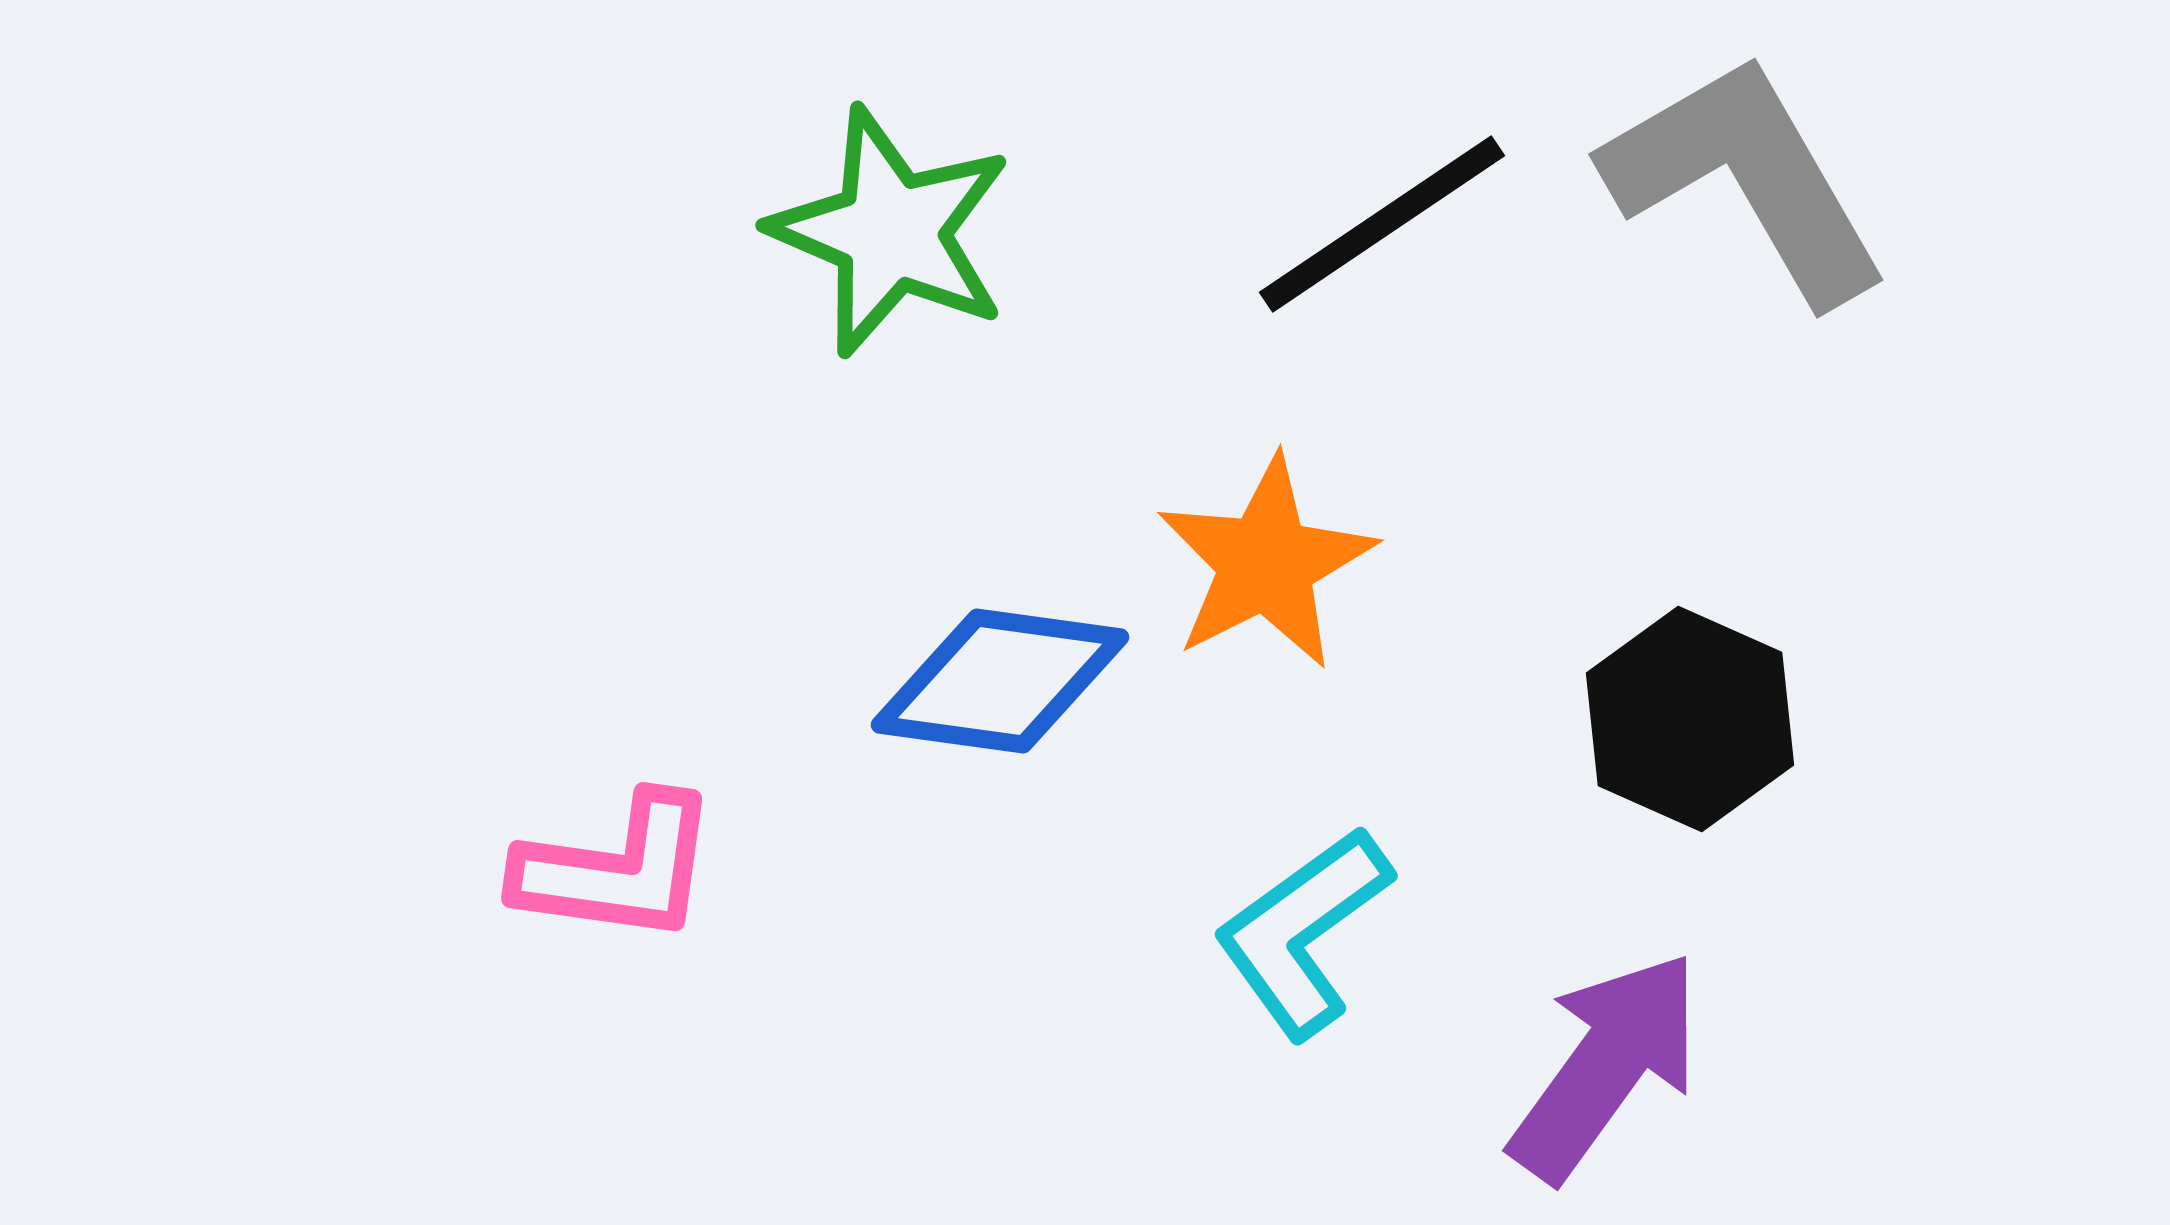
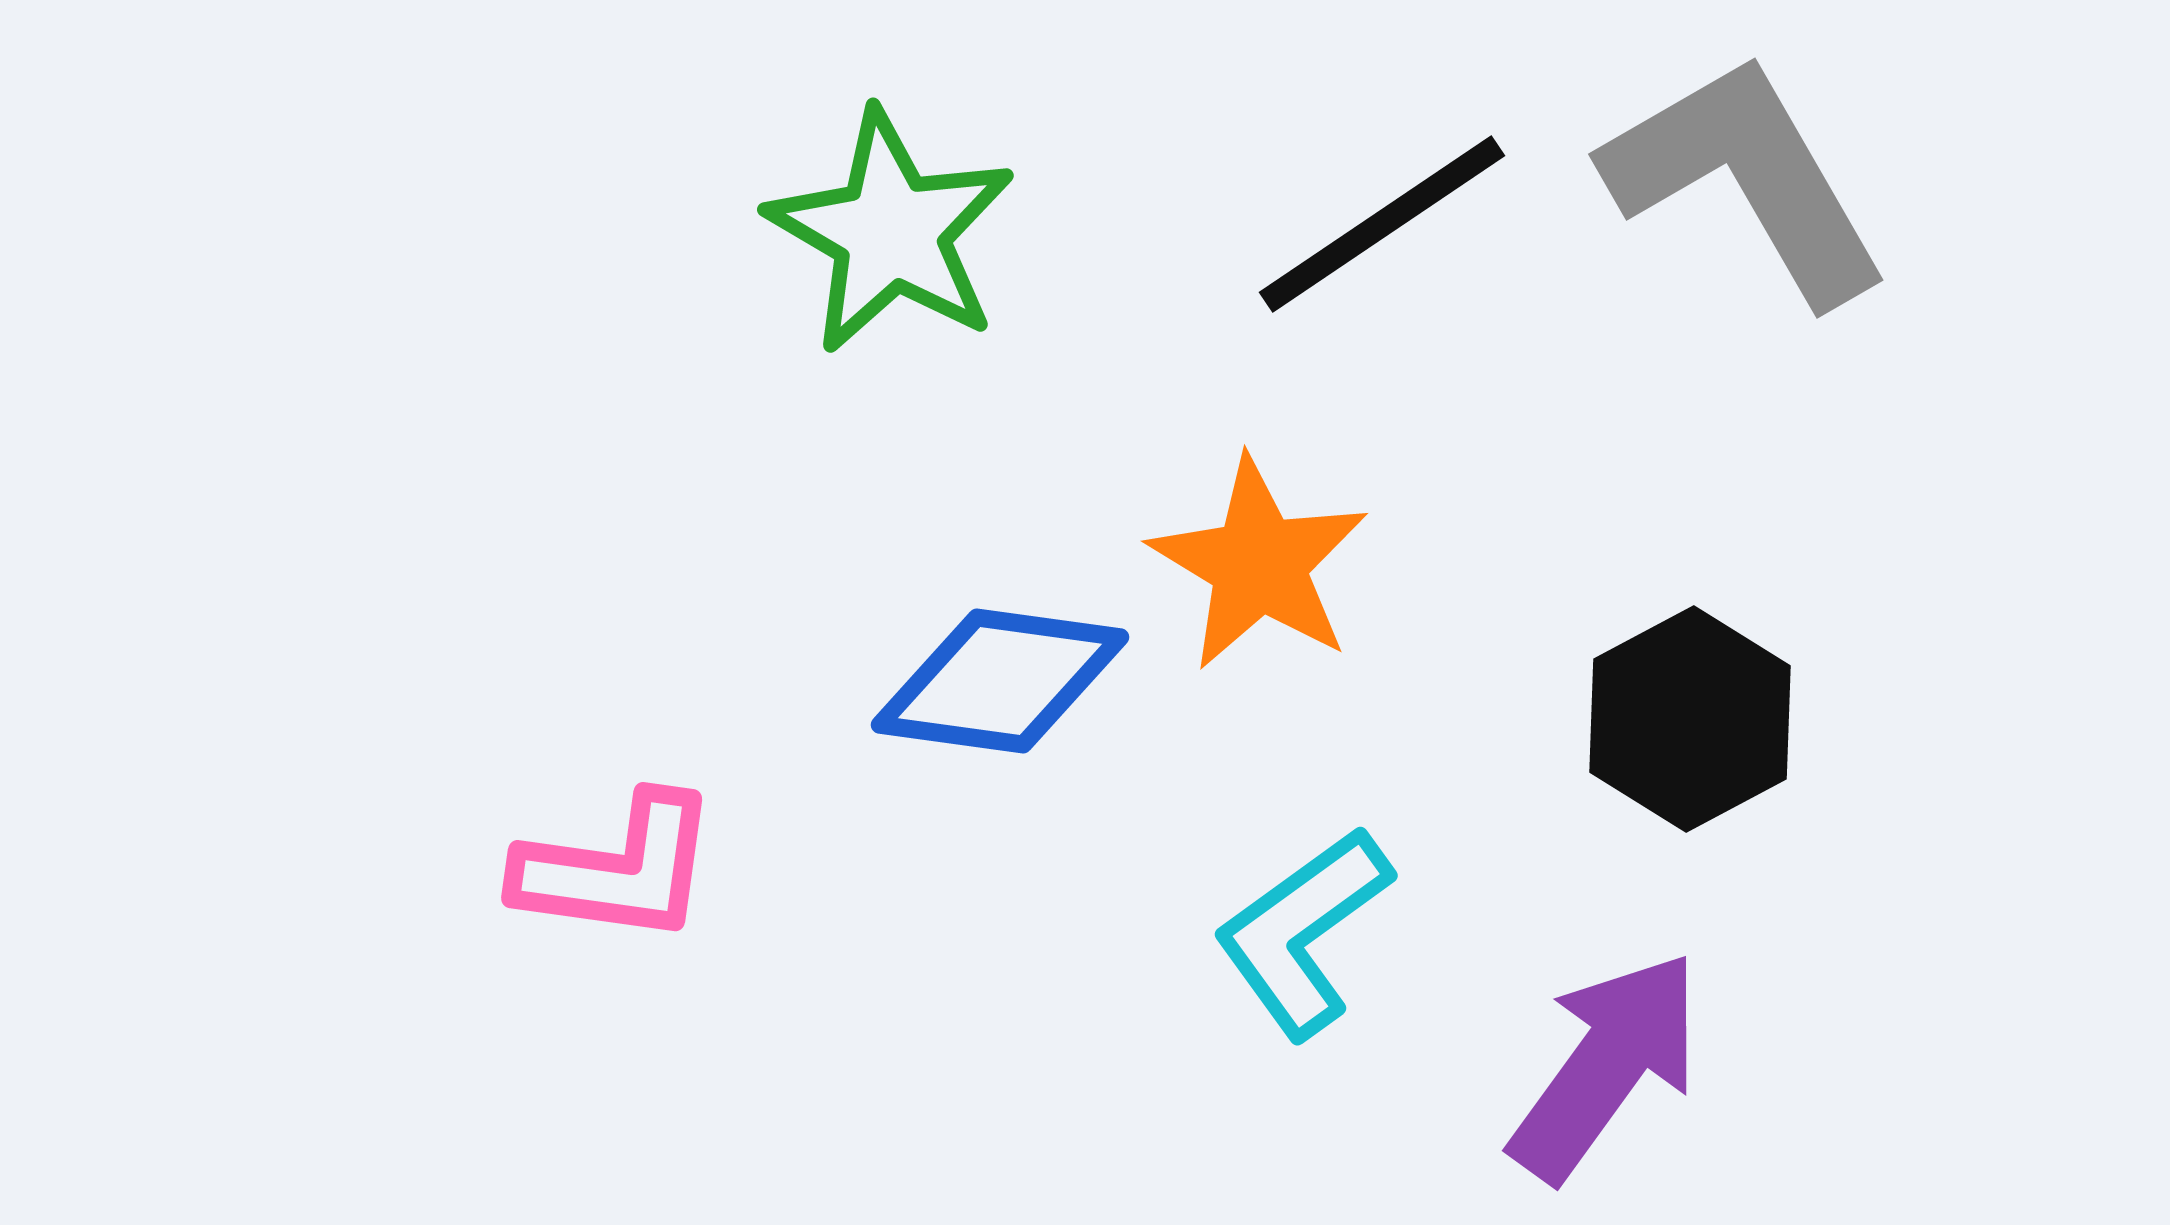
green star: rotated 7 degrees clockwise
orange star: moved 7 px left, 1 px down; rotated 14 degrees counterclockwise
black hexagon: rotated 8 degrees clockwise
